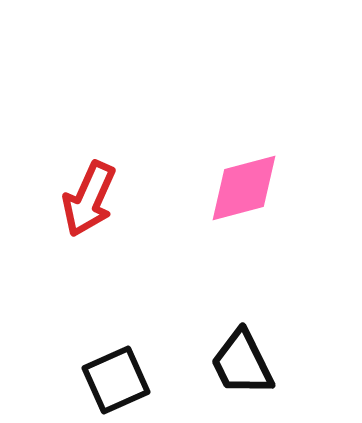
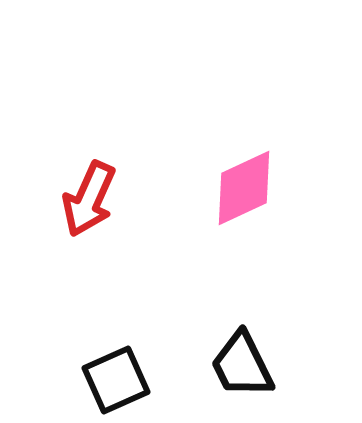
pink diamond: rotated 10 degrees counterclockwise
black trapezoid: moved 2 px down
